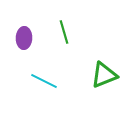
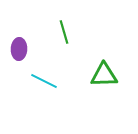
purple ellipse: moved 5 px left, 11 px down
green triangle: rotated 20 degrees clockwise
